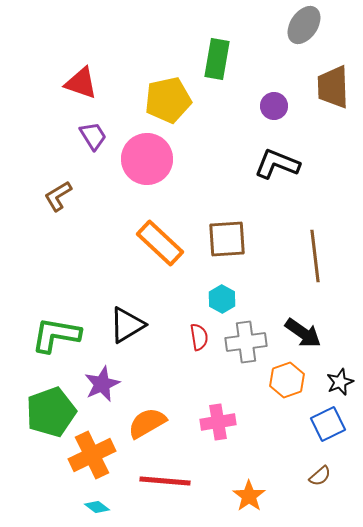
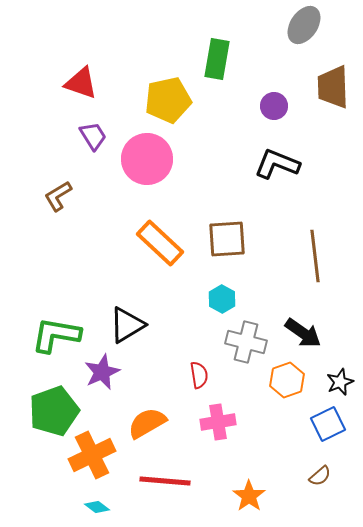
red semicircle: moved 38 px down
gray cross: rotated 21 degrees clockwise
purple star: moved 12 px up
green pentagon: moved 3 px right, 1 px up
